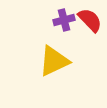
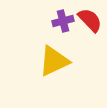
purple cross: moved 1 px left, 1 px down
